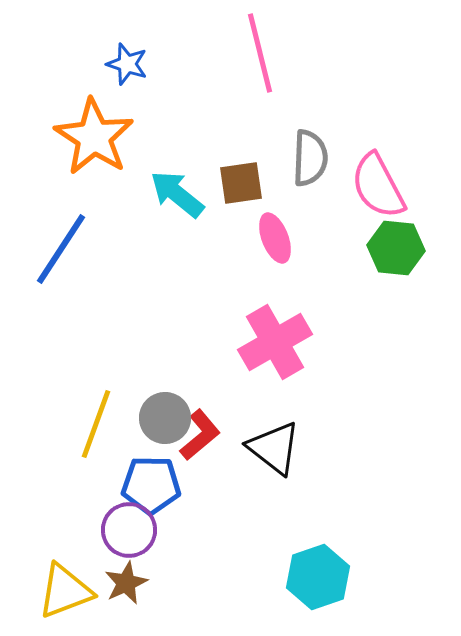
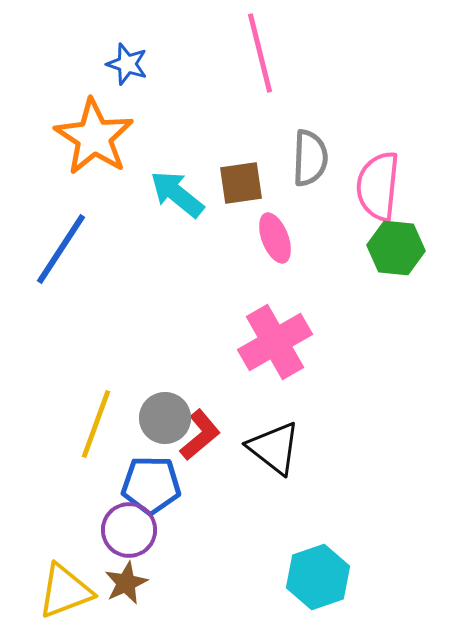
pink semicircle: rotated 34 degrees clockwise
